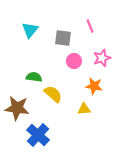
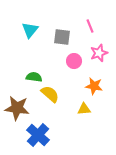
gray square: moved 1 px left, 1 px up
pink star: moved 3 px left, 5 px up
yellow semicircle: moved 3 px left
